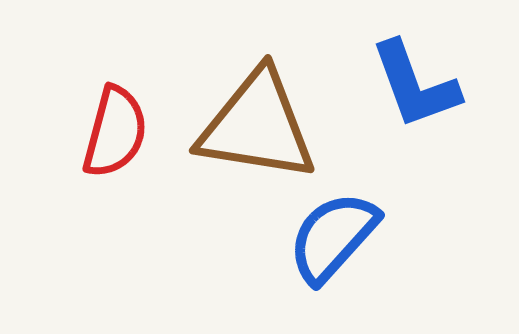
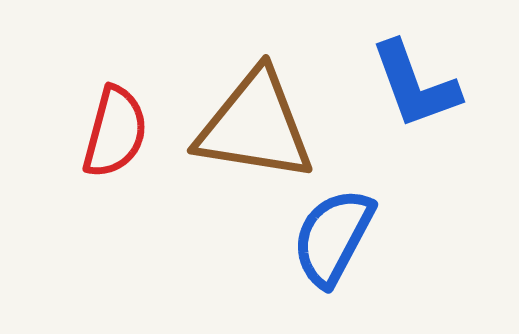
brown triangle: moved 2 px left
blue semicircle: rotated 14 degrees counterclockwise
